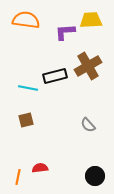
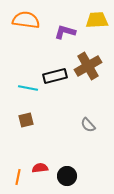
yellow trapezoid: moved 6 px right
purple L-shape: rotated 20 degrees clockwise
black circle: moved 28 px left
